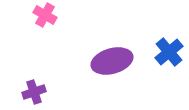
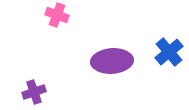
pink cross: moved 12 px right; rotated 10 degrees counterclockwise
purple ellipse: rotated 12 degrees clockwise
